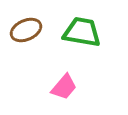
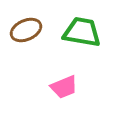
pink trapezoid: rotated 28 degrees clockwise
